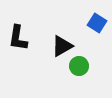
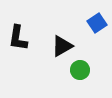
blue square: rotated 24 degrees clockwise
green circle: moved 1 px right, 4 px down
